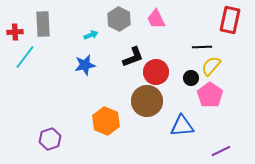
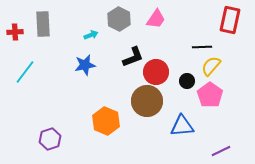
pink trapezoid: rotated 120 degrees counterclockwise
cyan line: moved 15 px down
black circle: moved 4 px left, 3 px down
